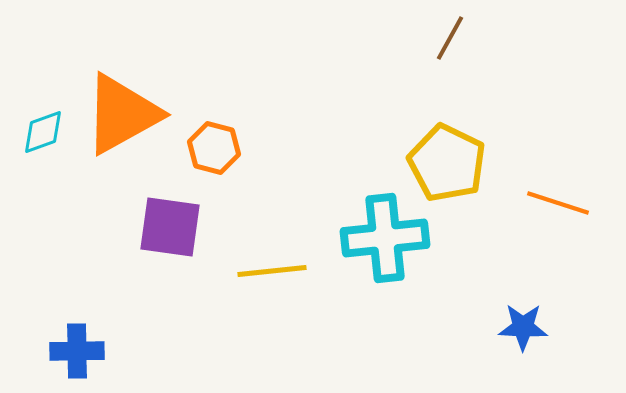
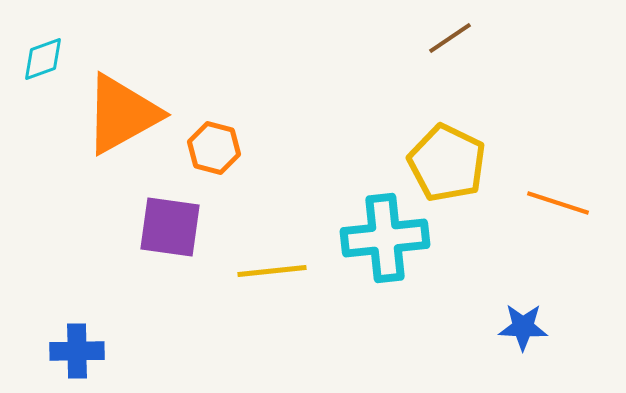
brown line: rotated 27 degrees clockwise
cyan diamond: moved 73 px up
